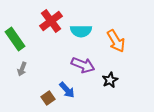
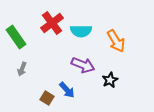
red cross: moved 1 px right, 2 px down
green rectangle: moved 1 px right, 2 px up
brown square: moved 1 px left; rotated 24 degrees counterclockwise
